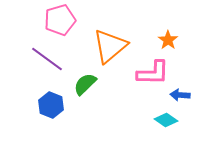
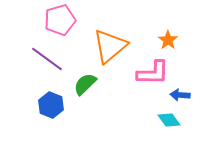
cyan diamond: moved 3 px right; rotated 20 degrees clockwise
